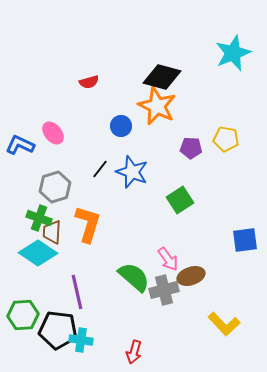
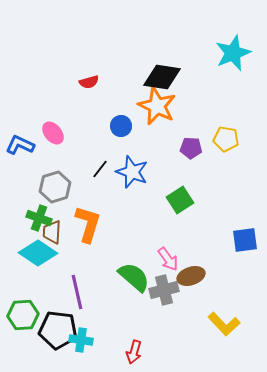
black diamond: rotated 6 degrees counterclockwise
